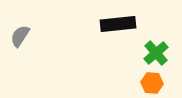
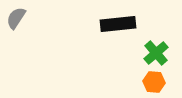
gray semicircle: moved 4 px left, 18 px up
orange hexagon: moved 2 px right, 1 px up
